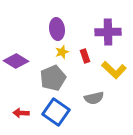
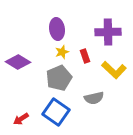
purple diamond: moved 2 px right, 1 px down
gray pentagon: moved 6 px right
red arrow: moved 6 px down; rotated 35 degrees counterclockwise
